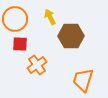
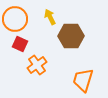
red square: rotated 21 degrees clockwise
